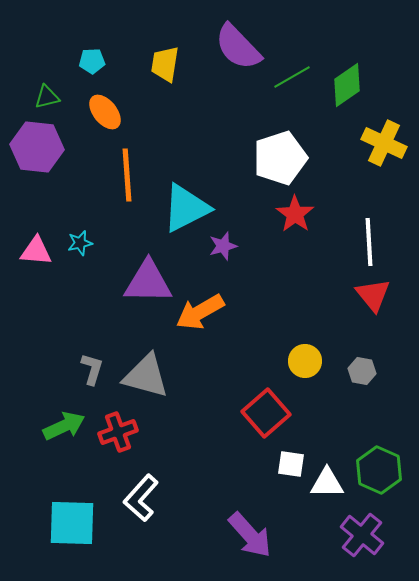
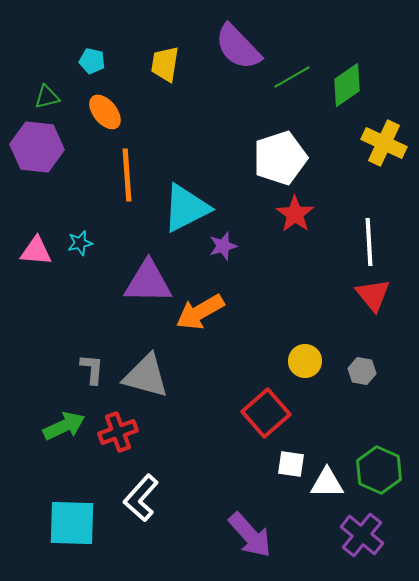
cyan pentagon: rotated 15 degrees clockwise
gray L-shape: rotated 12 degrees counterclockwise
